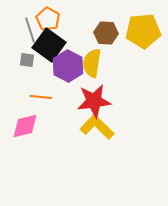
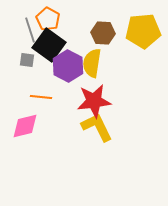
brown hexagon: moved 3 px left
yellow L-shape: rotated 20 degrees clockwise
